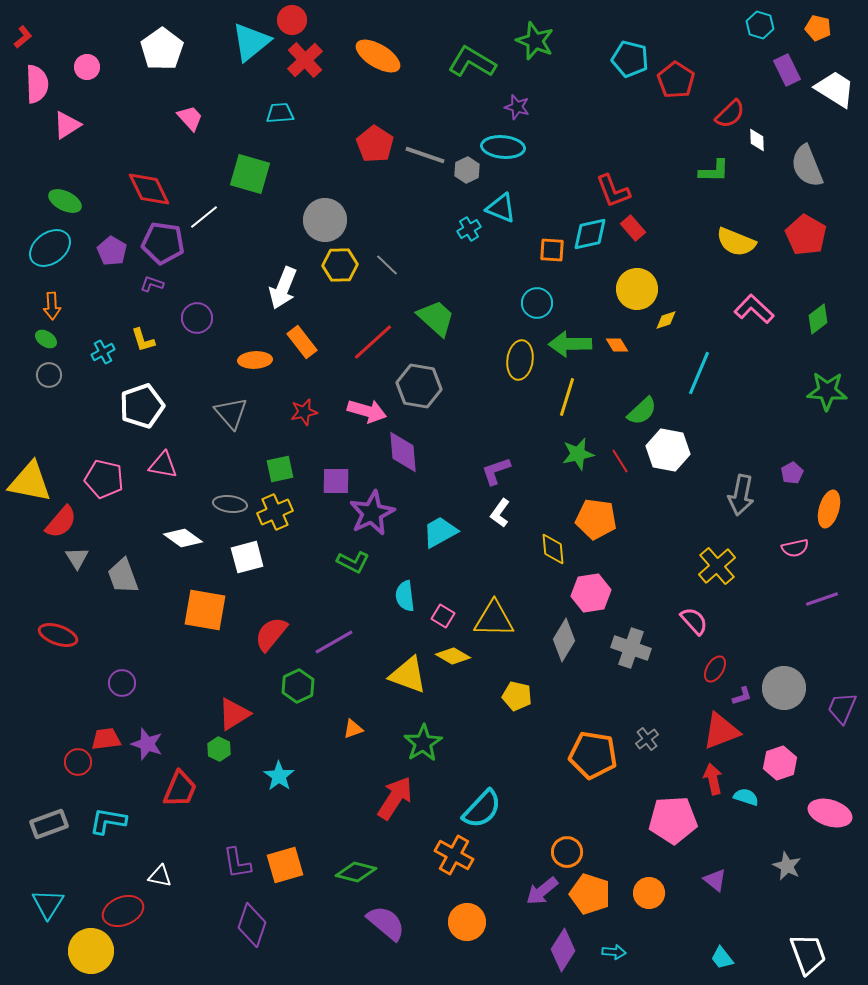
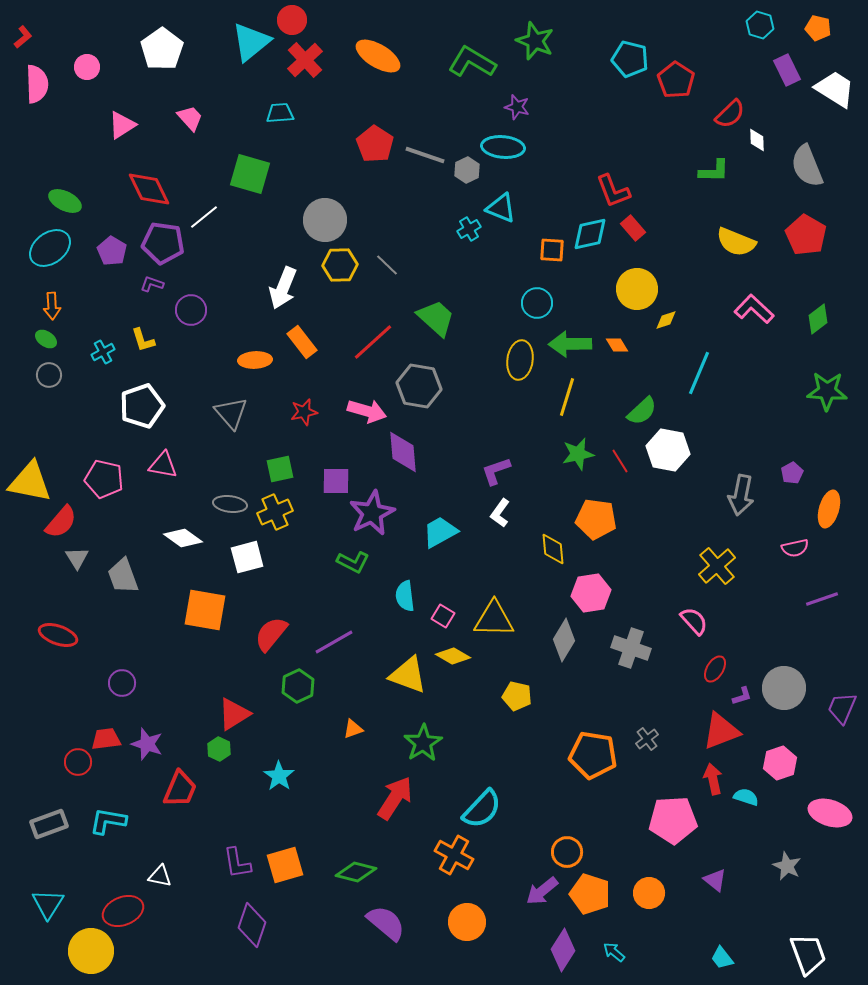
pink triangle at (67, 125): moved 55 px right
purple circle at (197, 318): moved 6 px left, 8 px up
cyan arrow at (614, 952): rotated 145 degrees counterclockwise
